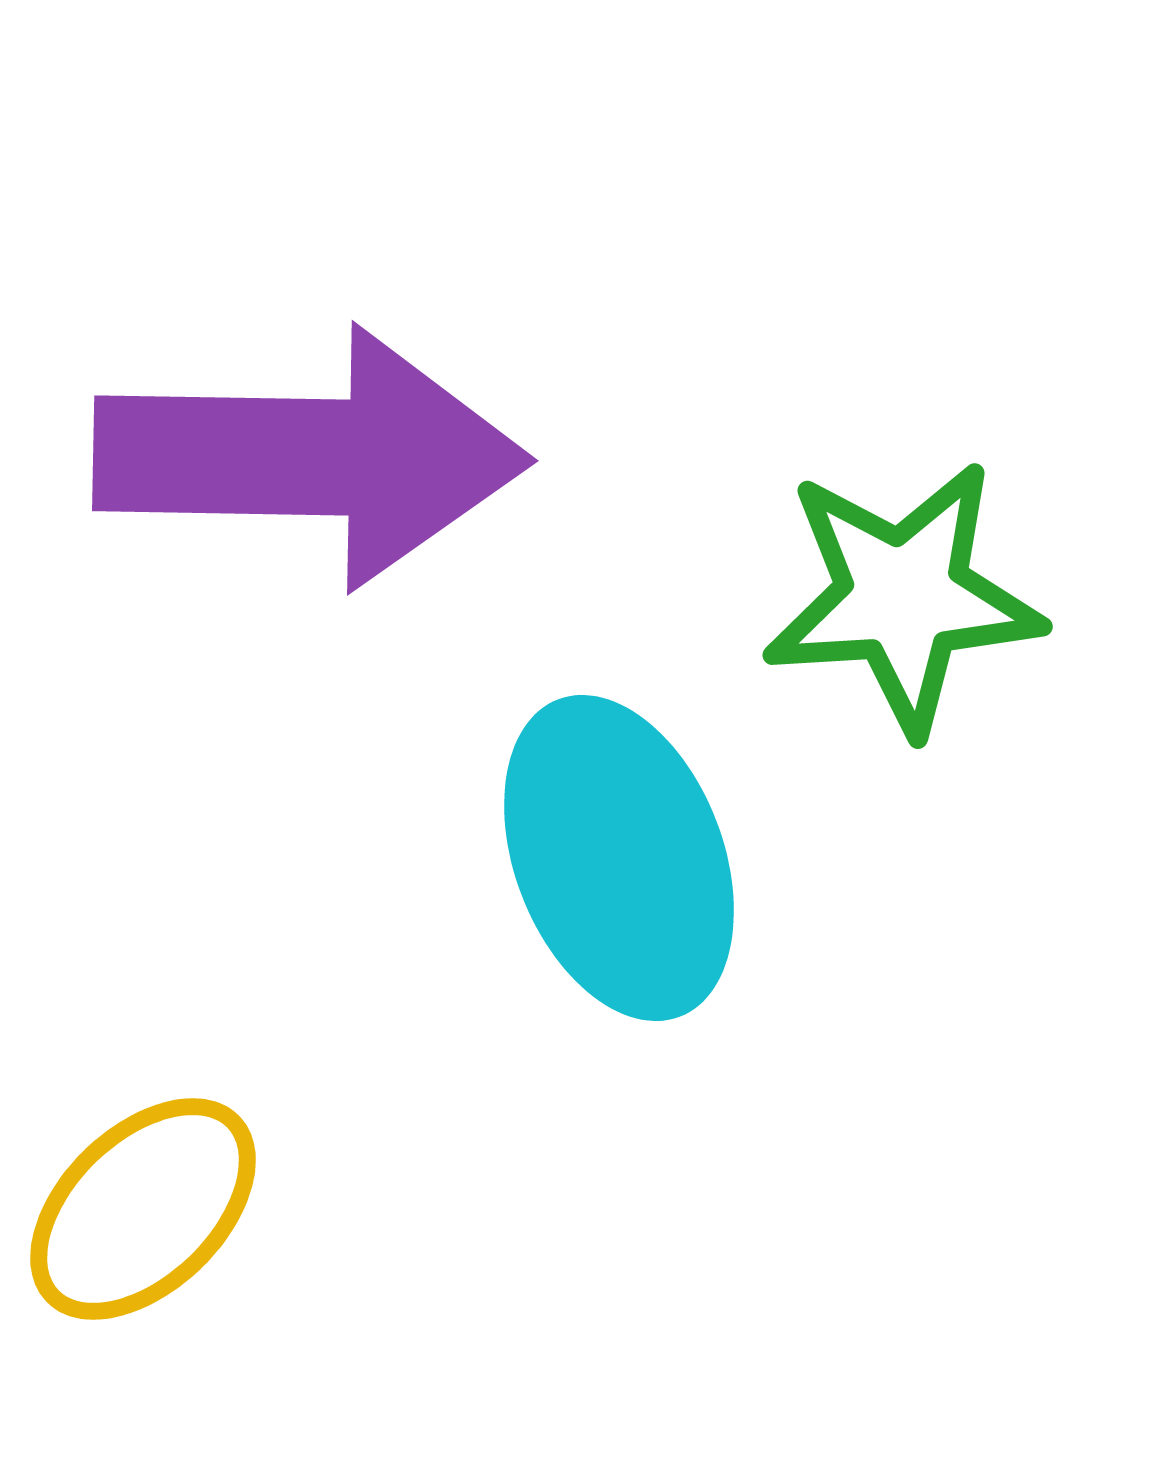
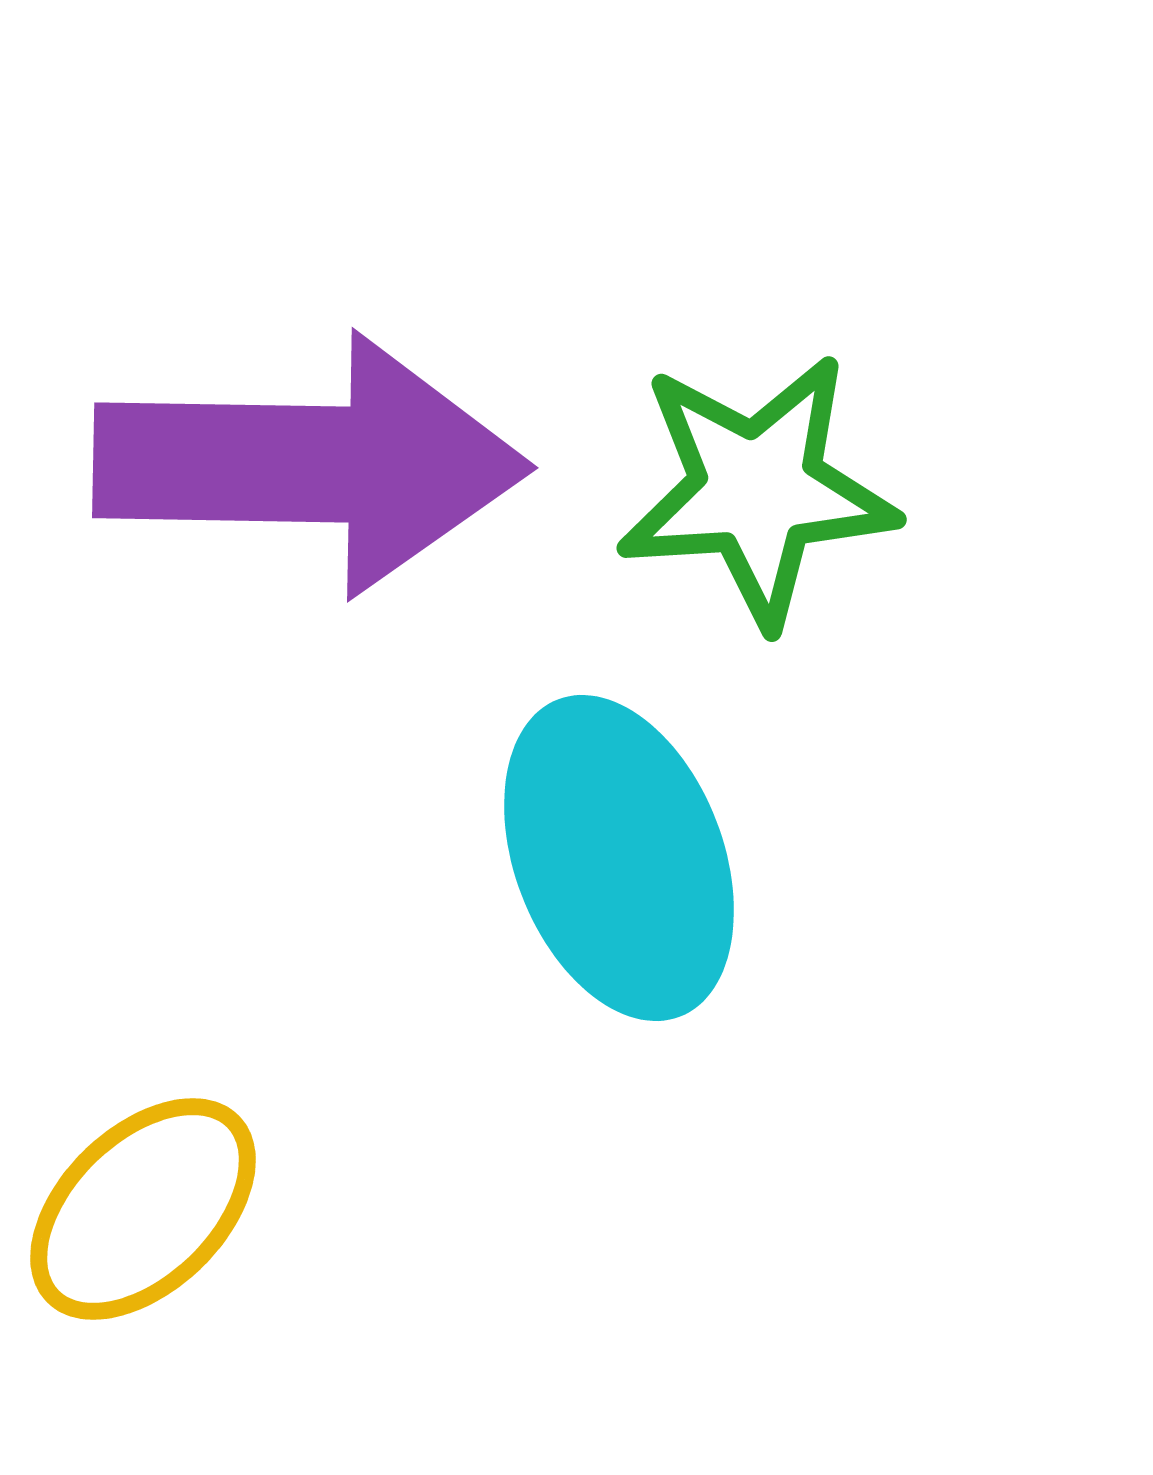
purple arrow: moved 7 px down
green star: moved 146 px left, 107 px up
